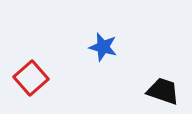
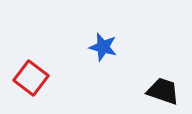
red square: rotated 12 degrees counterclockwise
